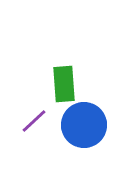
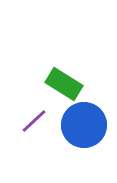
green rectangle: rotated 54 degrees counterclockwise
